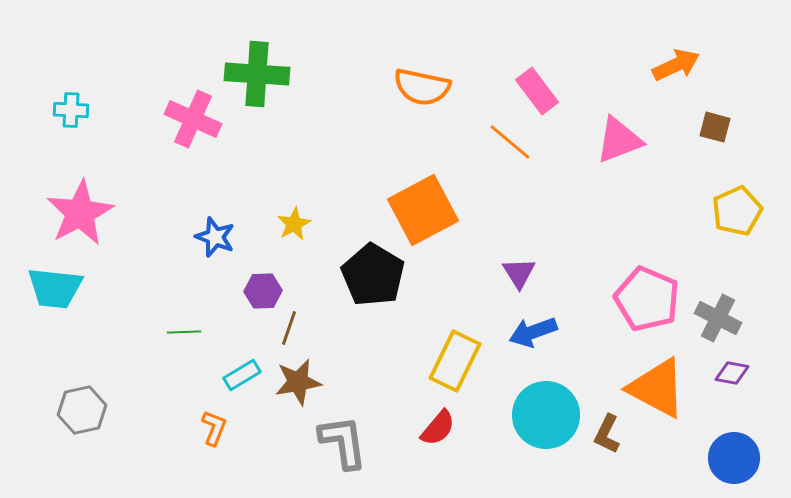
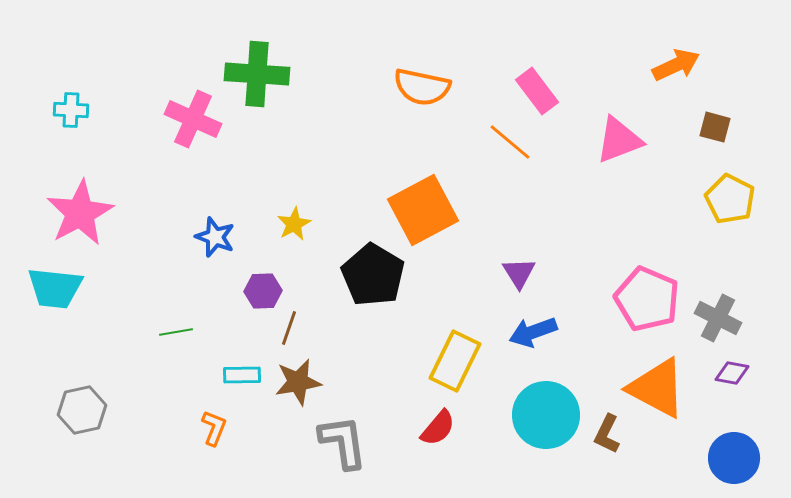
yellow pentagon: moved 7 px left, 12 px up; rotated 21 degrees counterclockwise
green line: moved 8 px left; rotated 8 degrees counterclockwise
cyan rectangle: rotated 30 degrees clockwise
